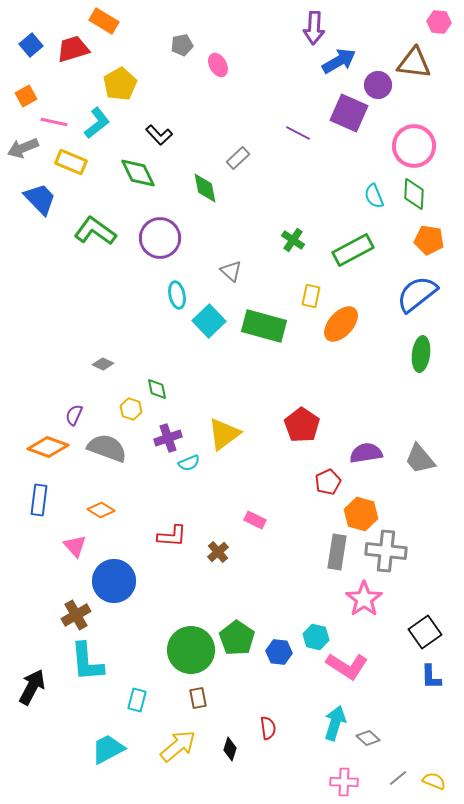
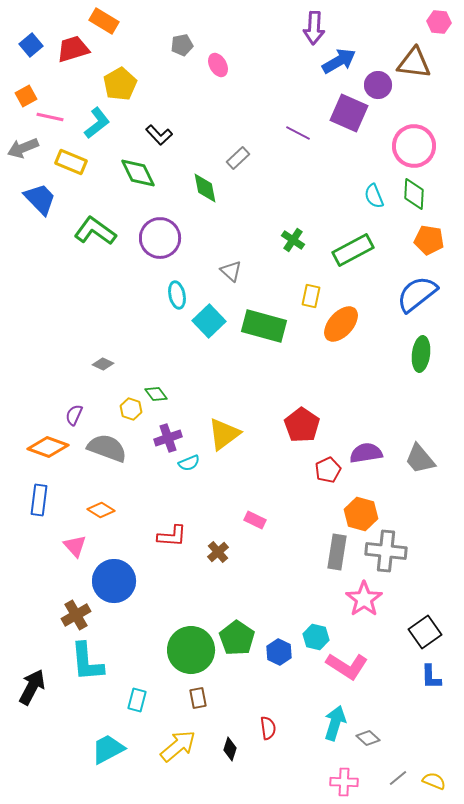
pink line at (54, 122): moved 4 px left, 5 px up
green diamond at (157, 389): moved 1 px left, 5 px down; rotated 25 degrees counterclockwise
red pentagon at (328, 482): moved 12 px up
blue hexagon at (279, 652): rotated 20 degrees clockwise
